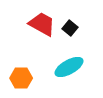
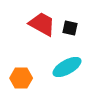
black square: rotated 28 degrees counterclockwise
cyan ellipse: moved 2 px left
